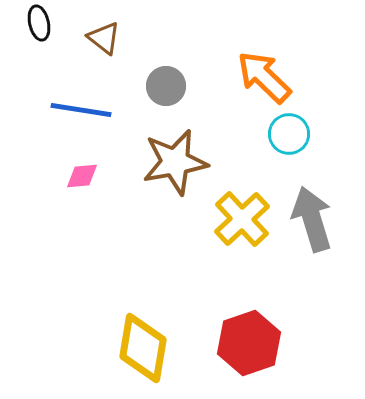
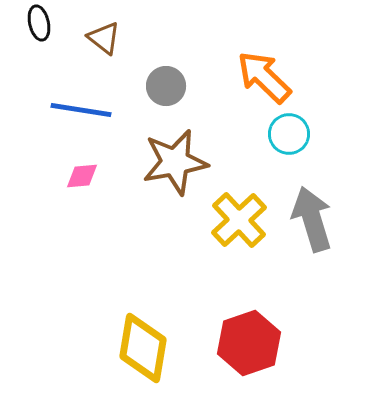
yellow cross: moved 3 px left, 1 px down
